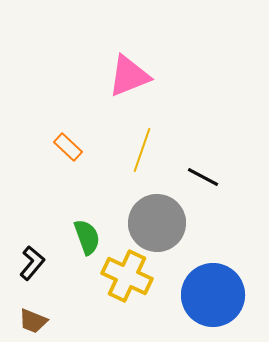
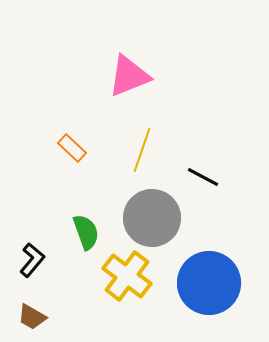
orange rectangle: moved 4 px right, 1 px down
gray circle: moved 5 px left, 5 px up
green semicircle: moved 1 px left, 5 px up
black L-shape: moved 3 px up
yellow cross: rotated 12 degrees clockwise
blue circle: moved 4 px left, 12 px up
brown trapezoid: moved 1 px left, 4 px up; rotated 8 degrees clockwise
